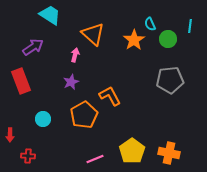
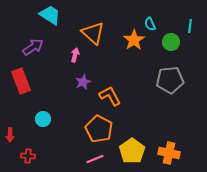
orange triangle: moved 1 px up
green circle: moved 3 px right, 3 px down
purple star: moved 12 px right
orange pentagon: moved 15 px right, 14 px down; rotated 16 degrees counterclockwise
